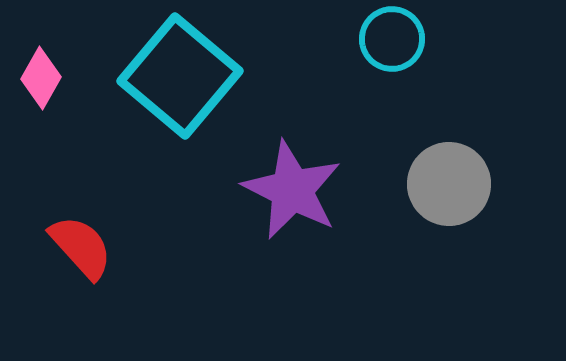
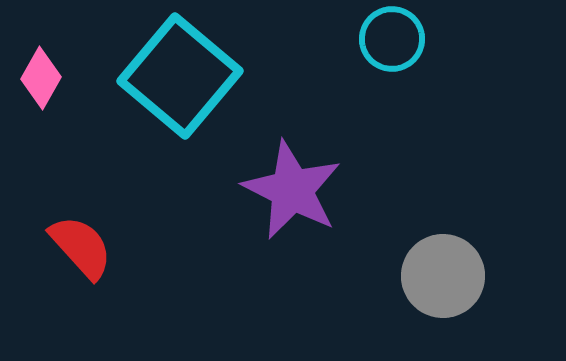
gray circle: moved 6 px left, 92 px down
